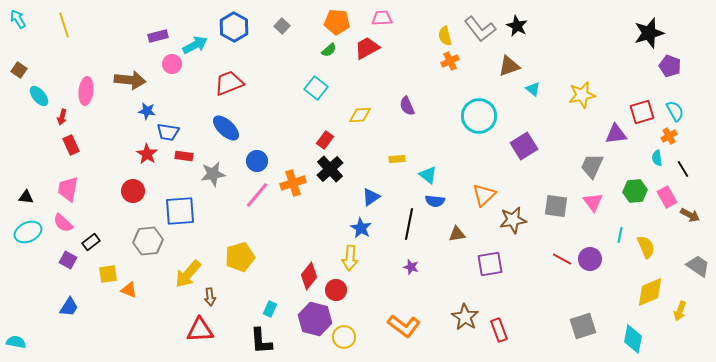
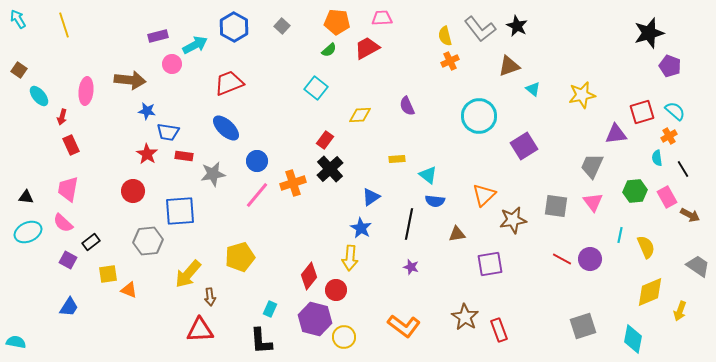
cyan semicircle at (675, 111): rotated 20 degrees counterclockwise
